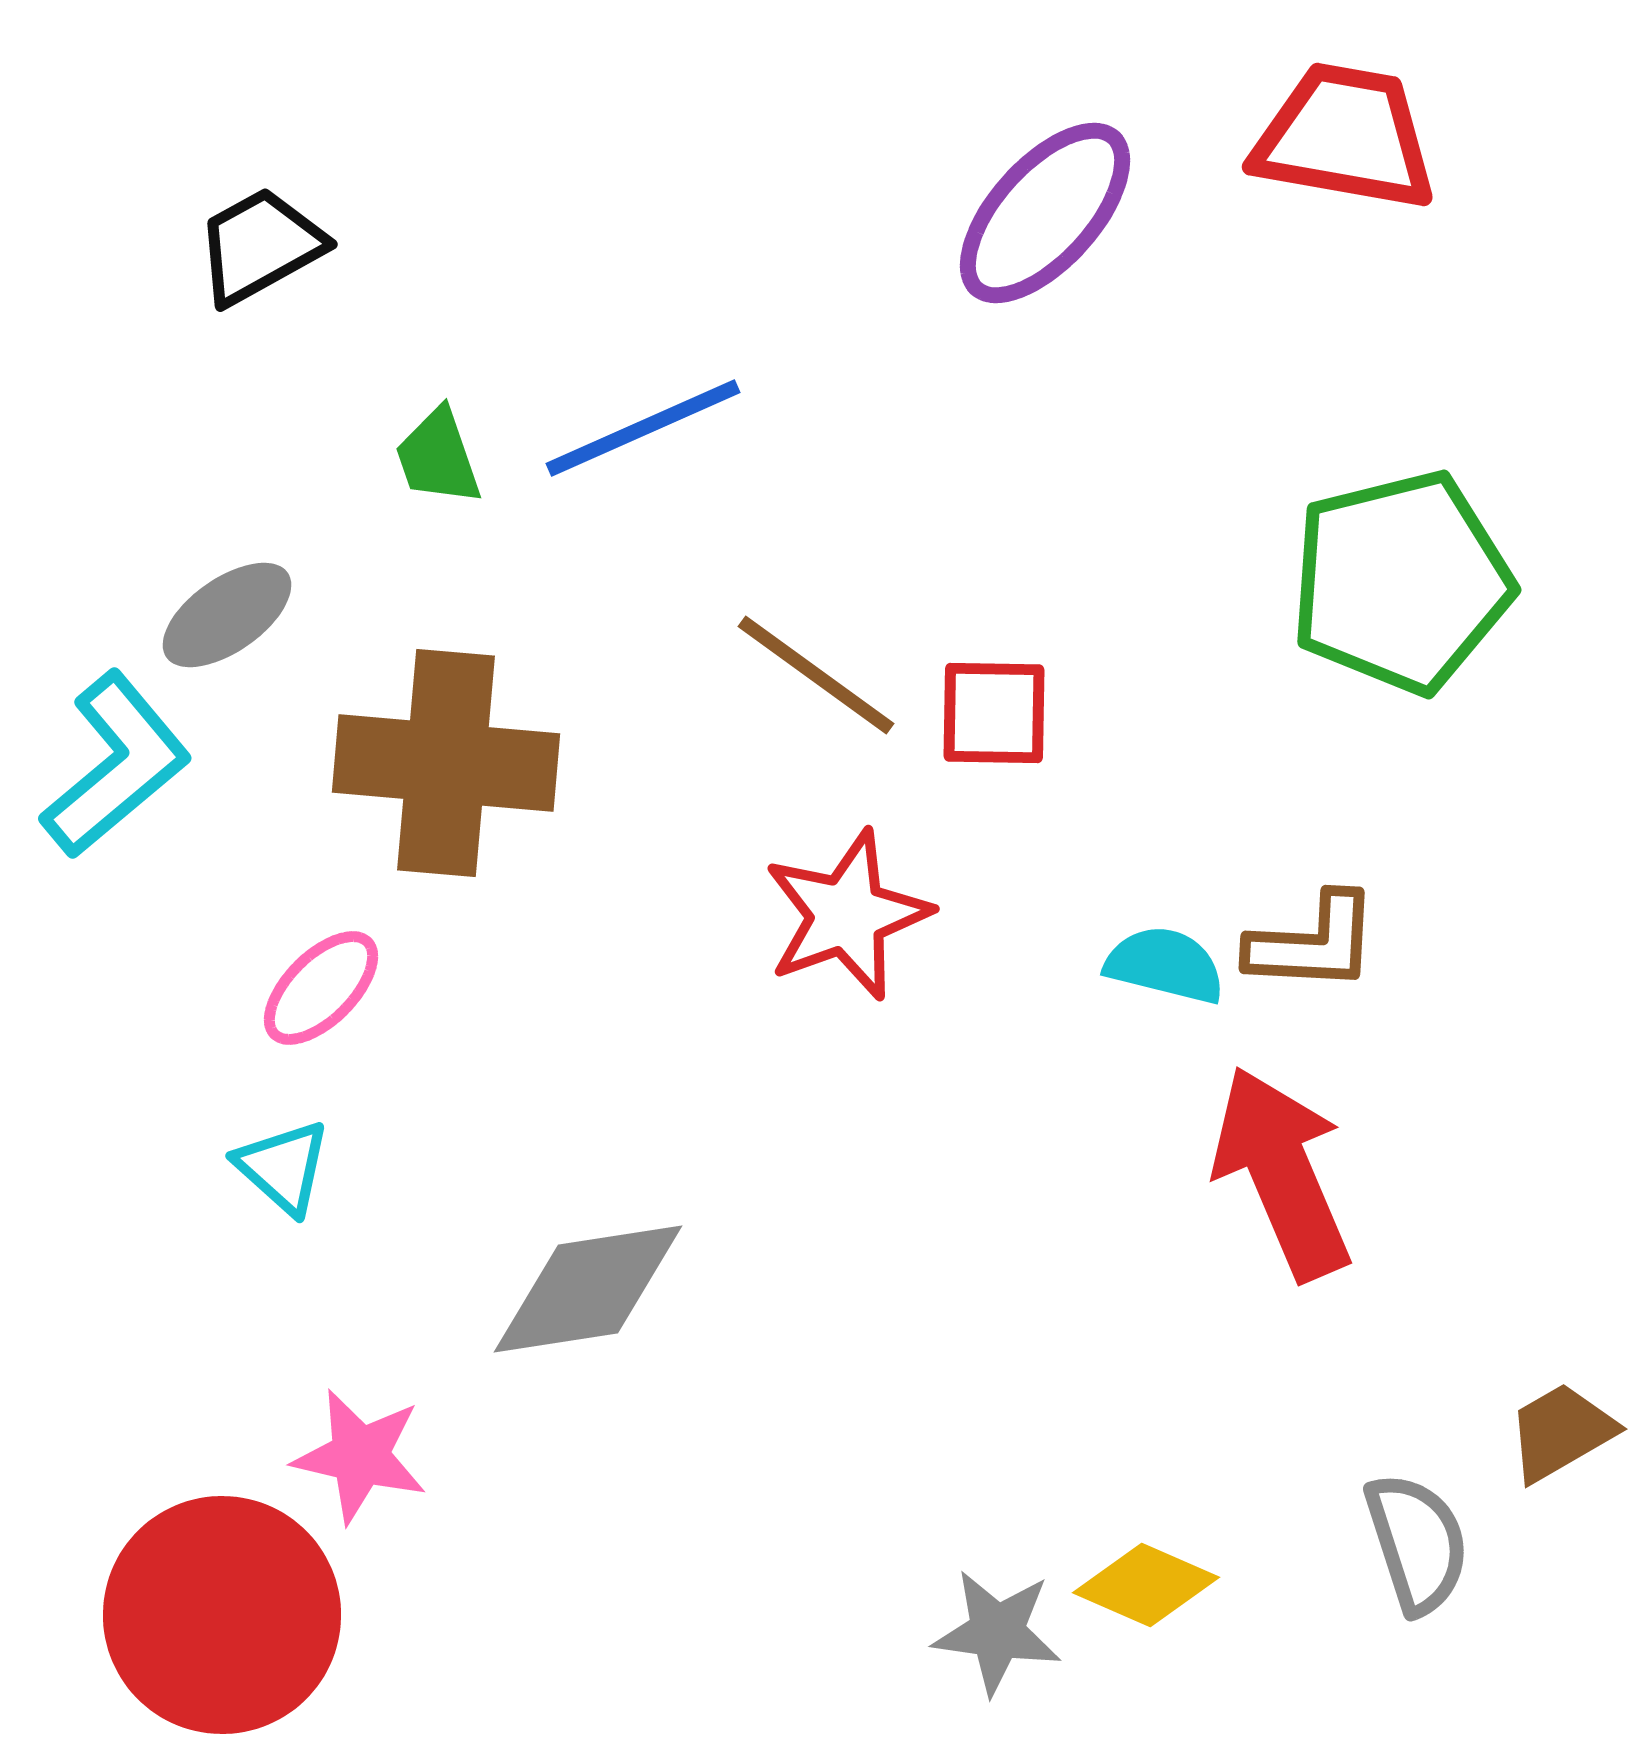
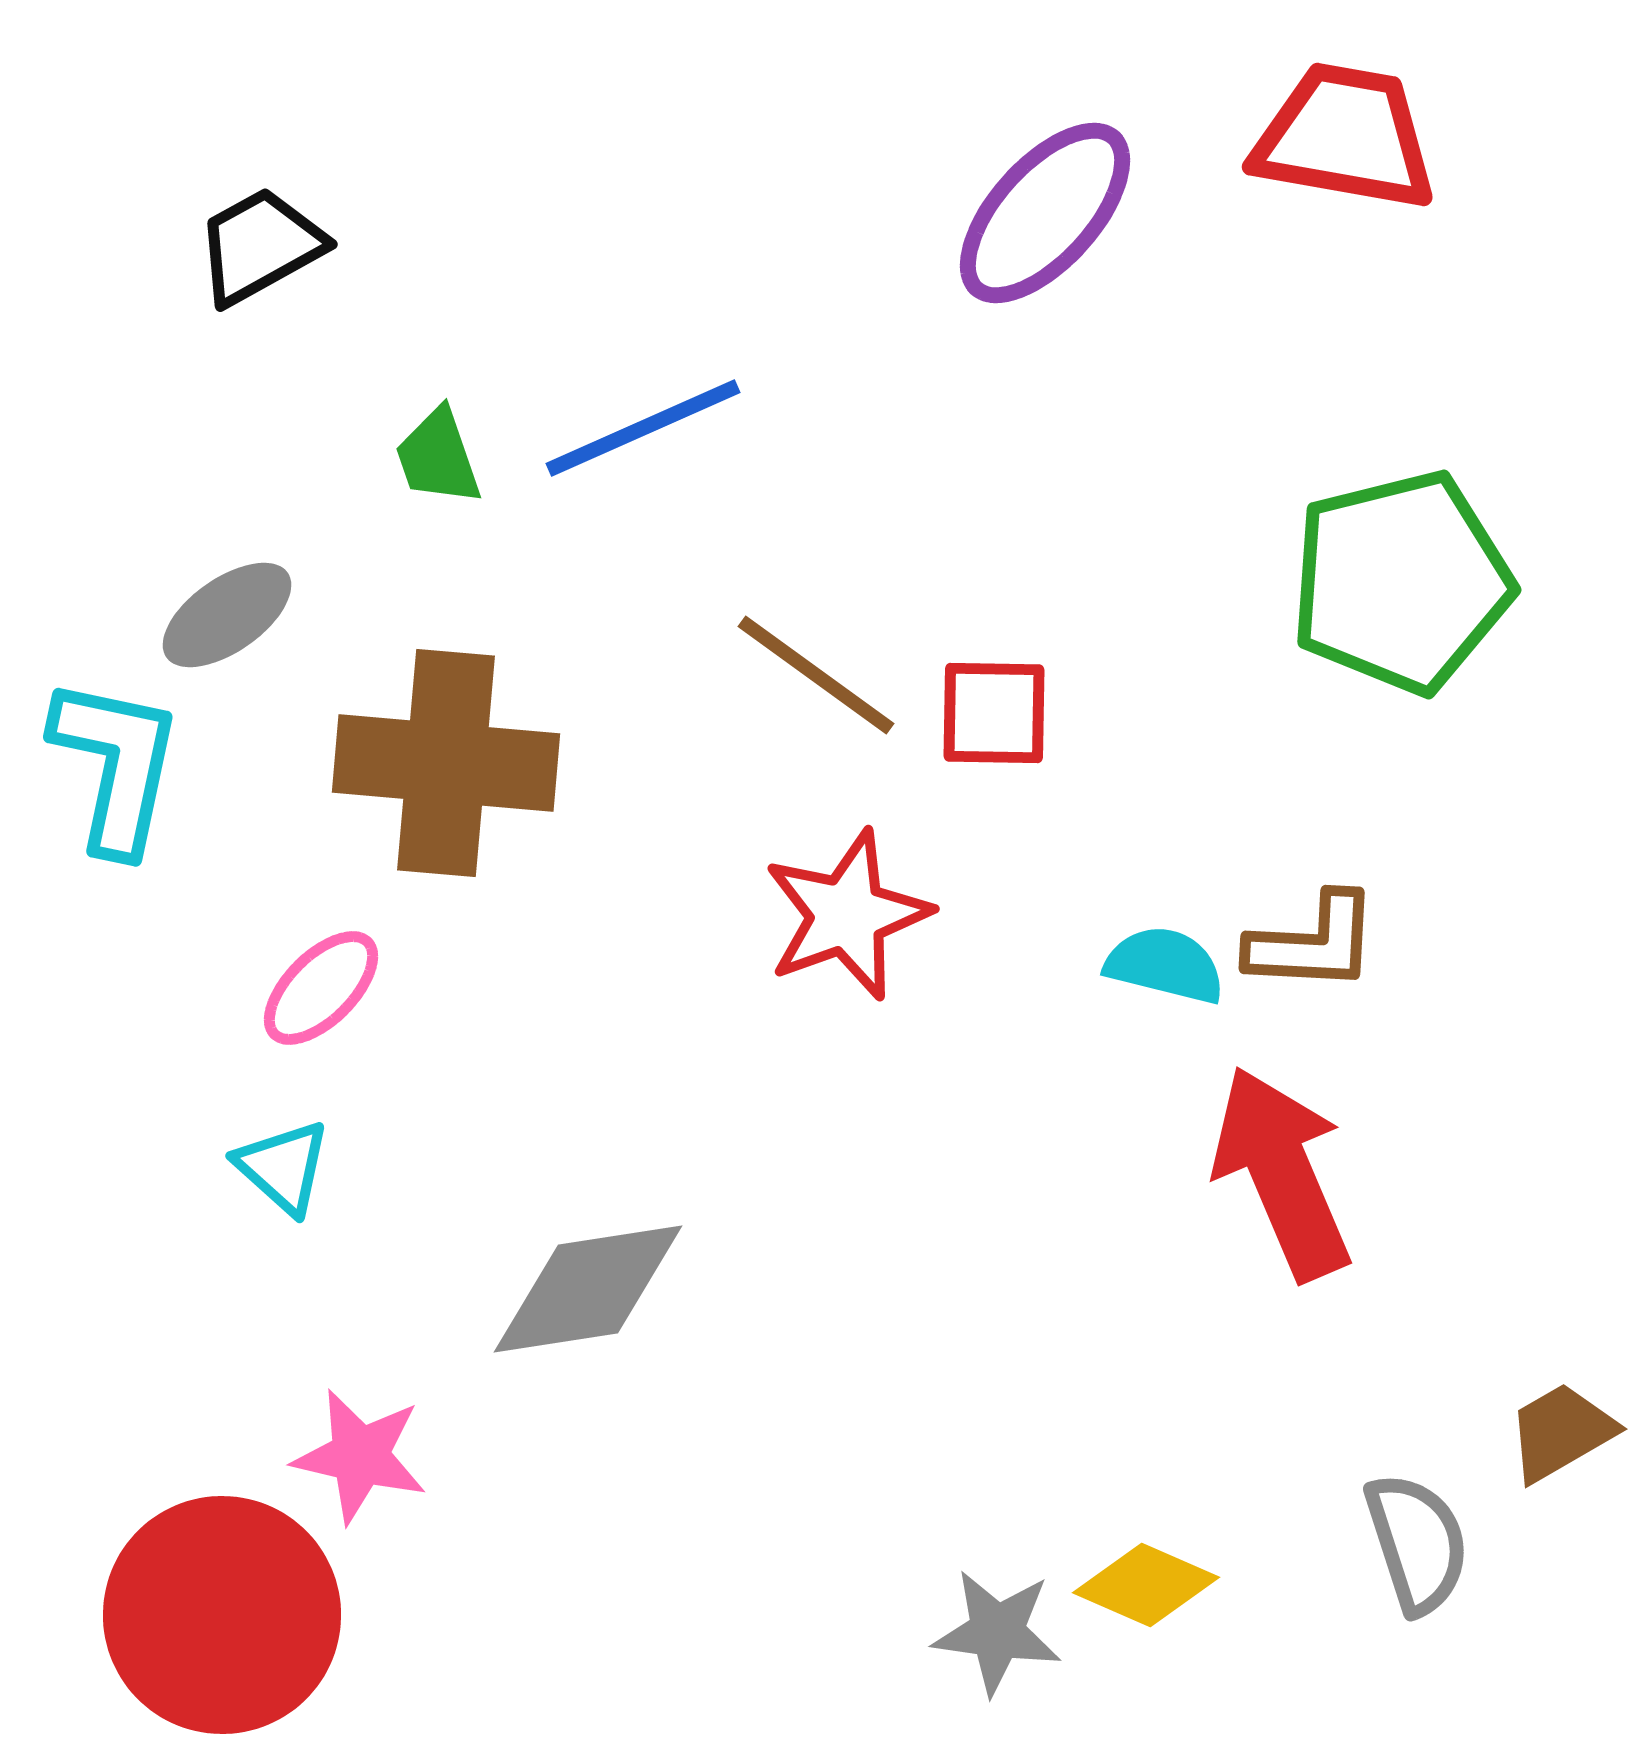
cyan L-shape: rotated 38 degrees counterclockwise
